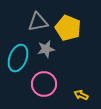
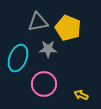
gray star: moved 2 px right; rotated 12 degrees clockwise
